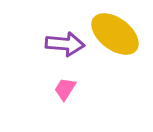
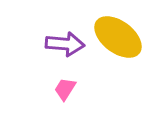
yellow ellipse: moved 3 px right, 3 px down
